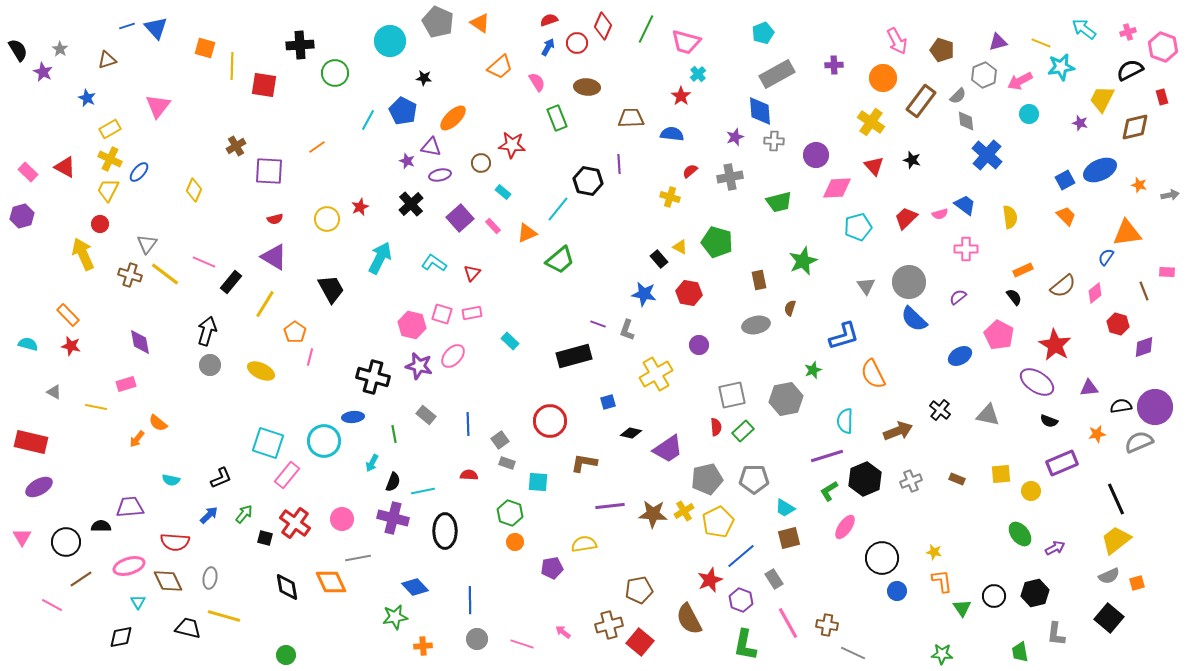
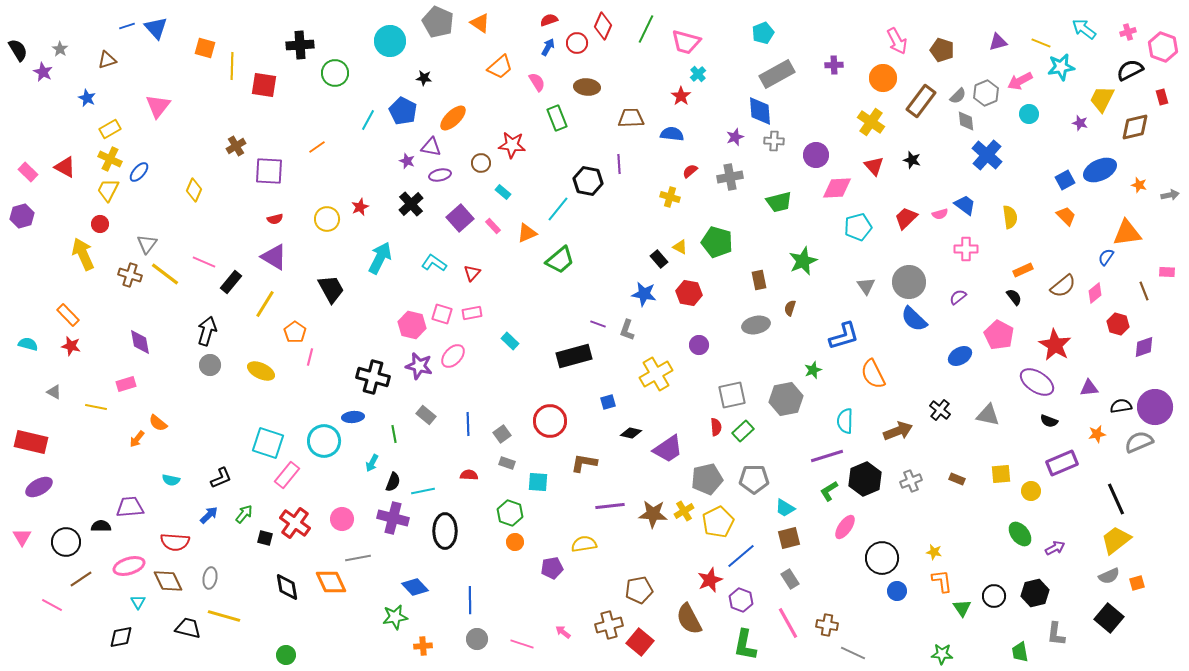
gray hexagon at (984, 75): moved 2 px right, 18 px down
gray square at (500, 440): moved 2 px right, 6 px up
gray rectangle at (774, 579): moved 16 px right
